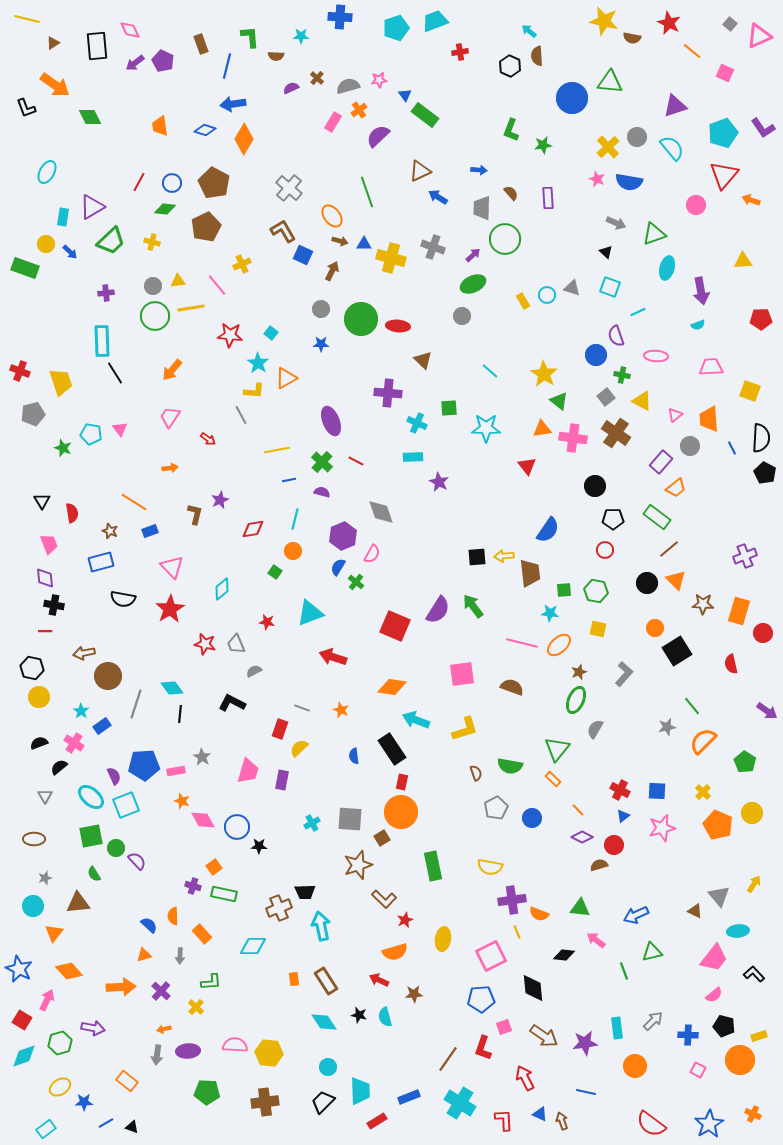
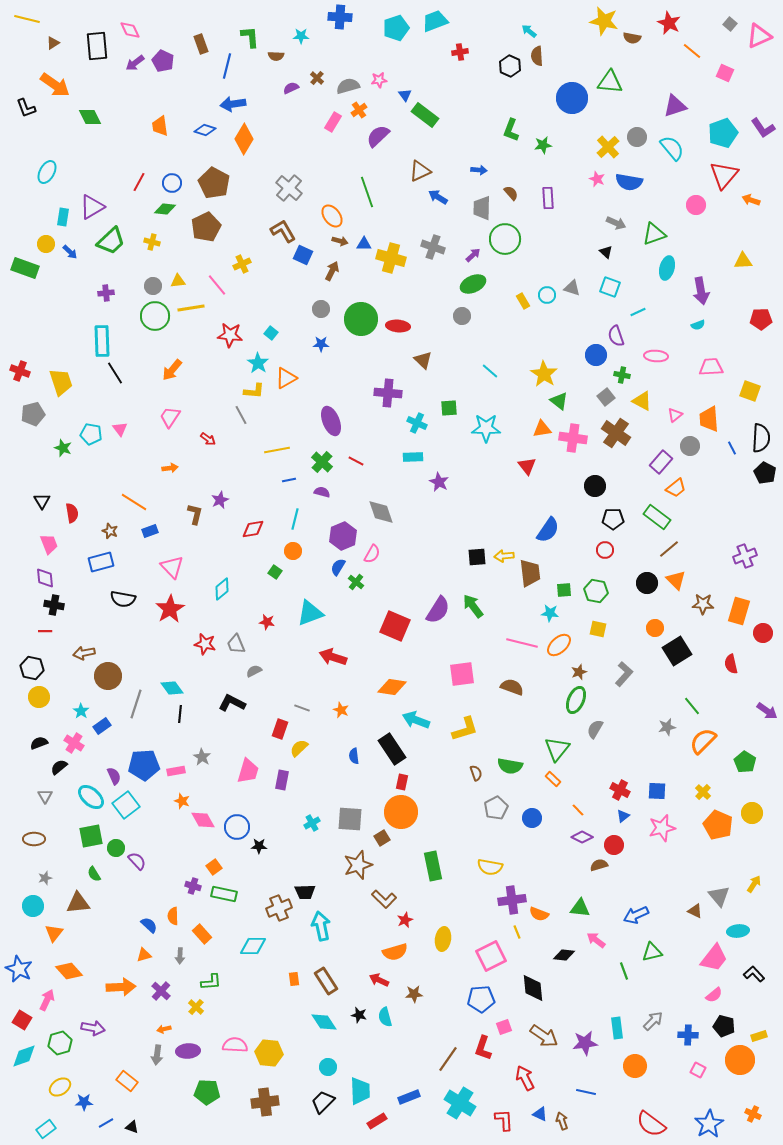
cyan square at (126, 805): rotated 16 degrees counterclockwise
